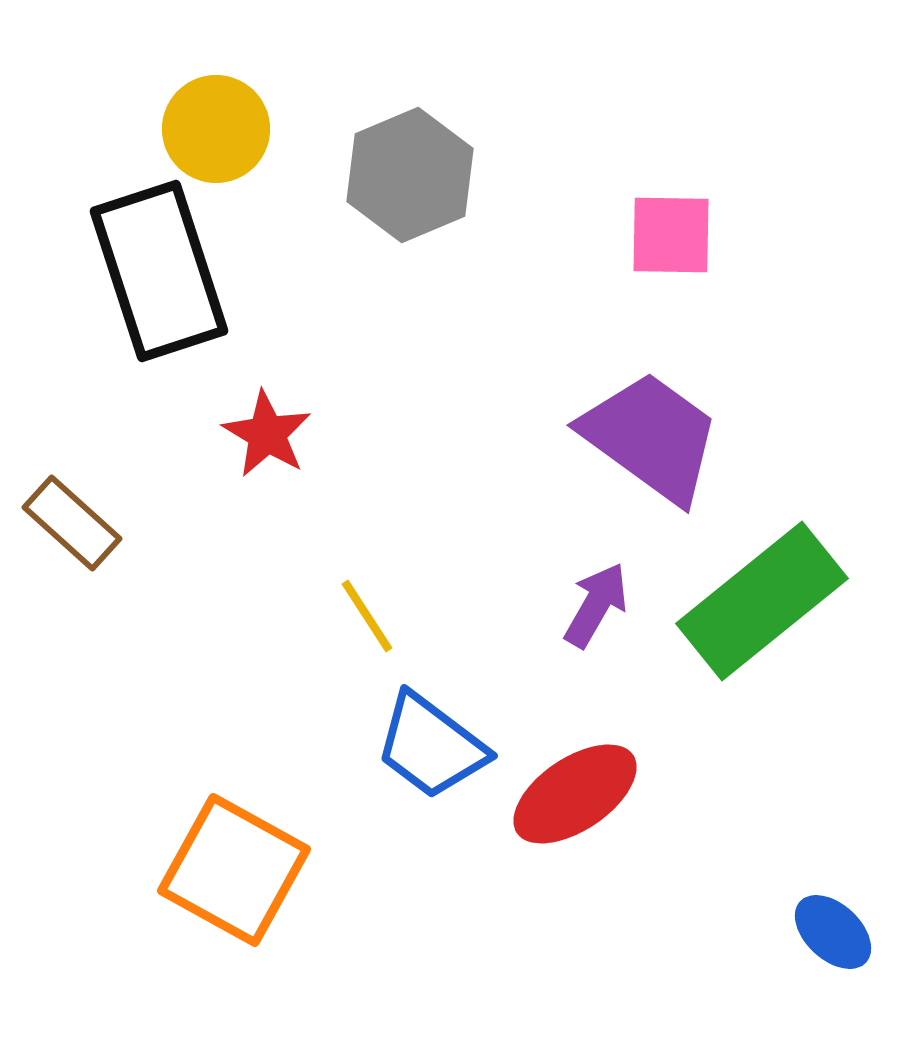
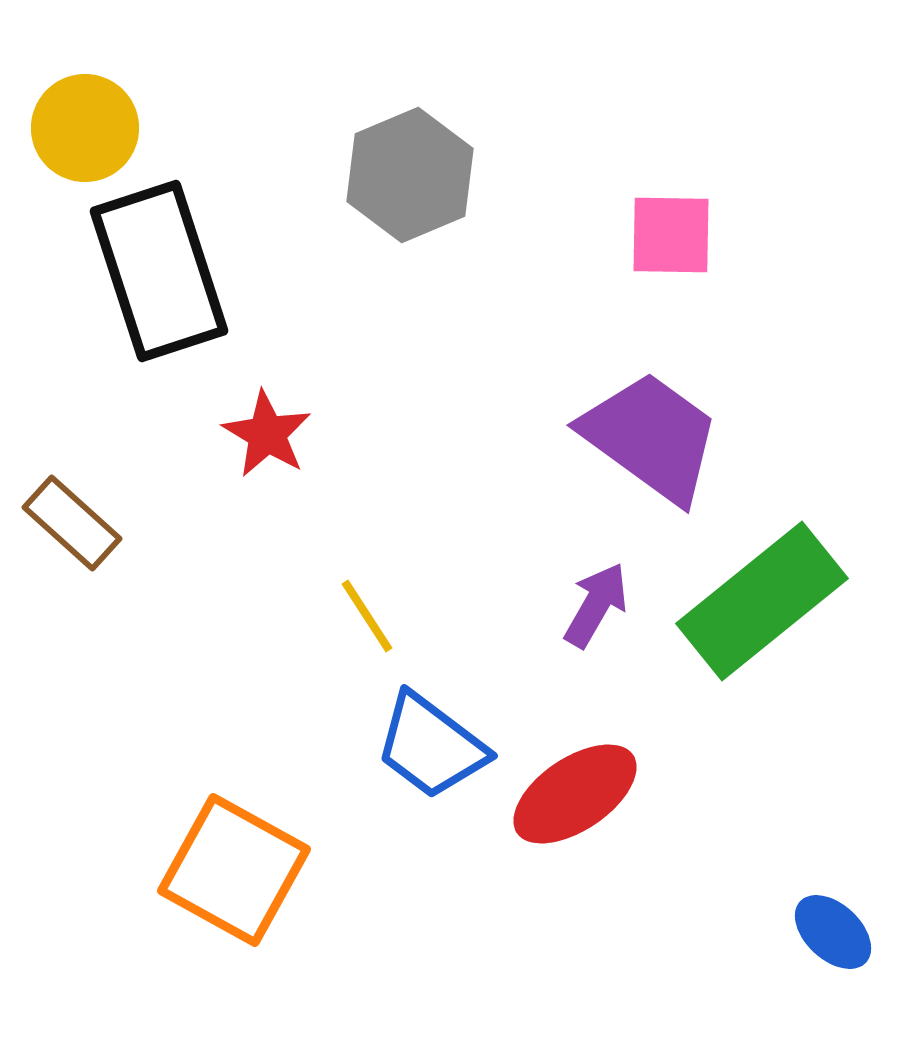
yellow circle: moved 131 px left, 1 px up
